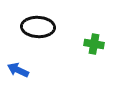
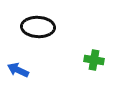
green cross: moved 16 px down
